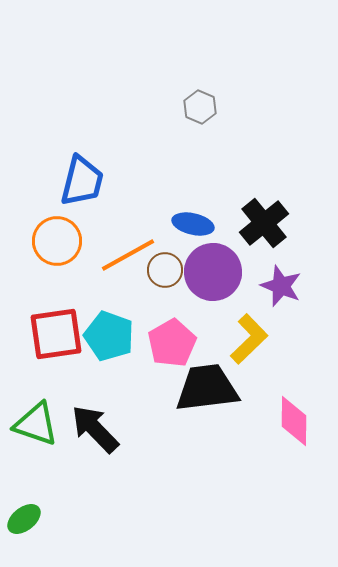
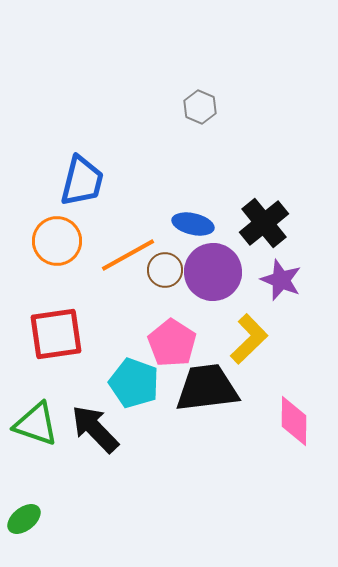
purple star: moved 6 px up
cyan pentagon: moved 25 px right, 47 px down
pink pentagon: rotated 9 degrees counterclockwise
